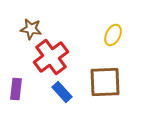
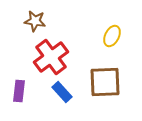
brown star: moved 4 px right, 8 px up
yellow ellipse: moved 1 px left, 1 px down
purple rectangle: moved 3 px right, 2 px down
